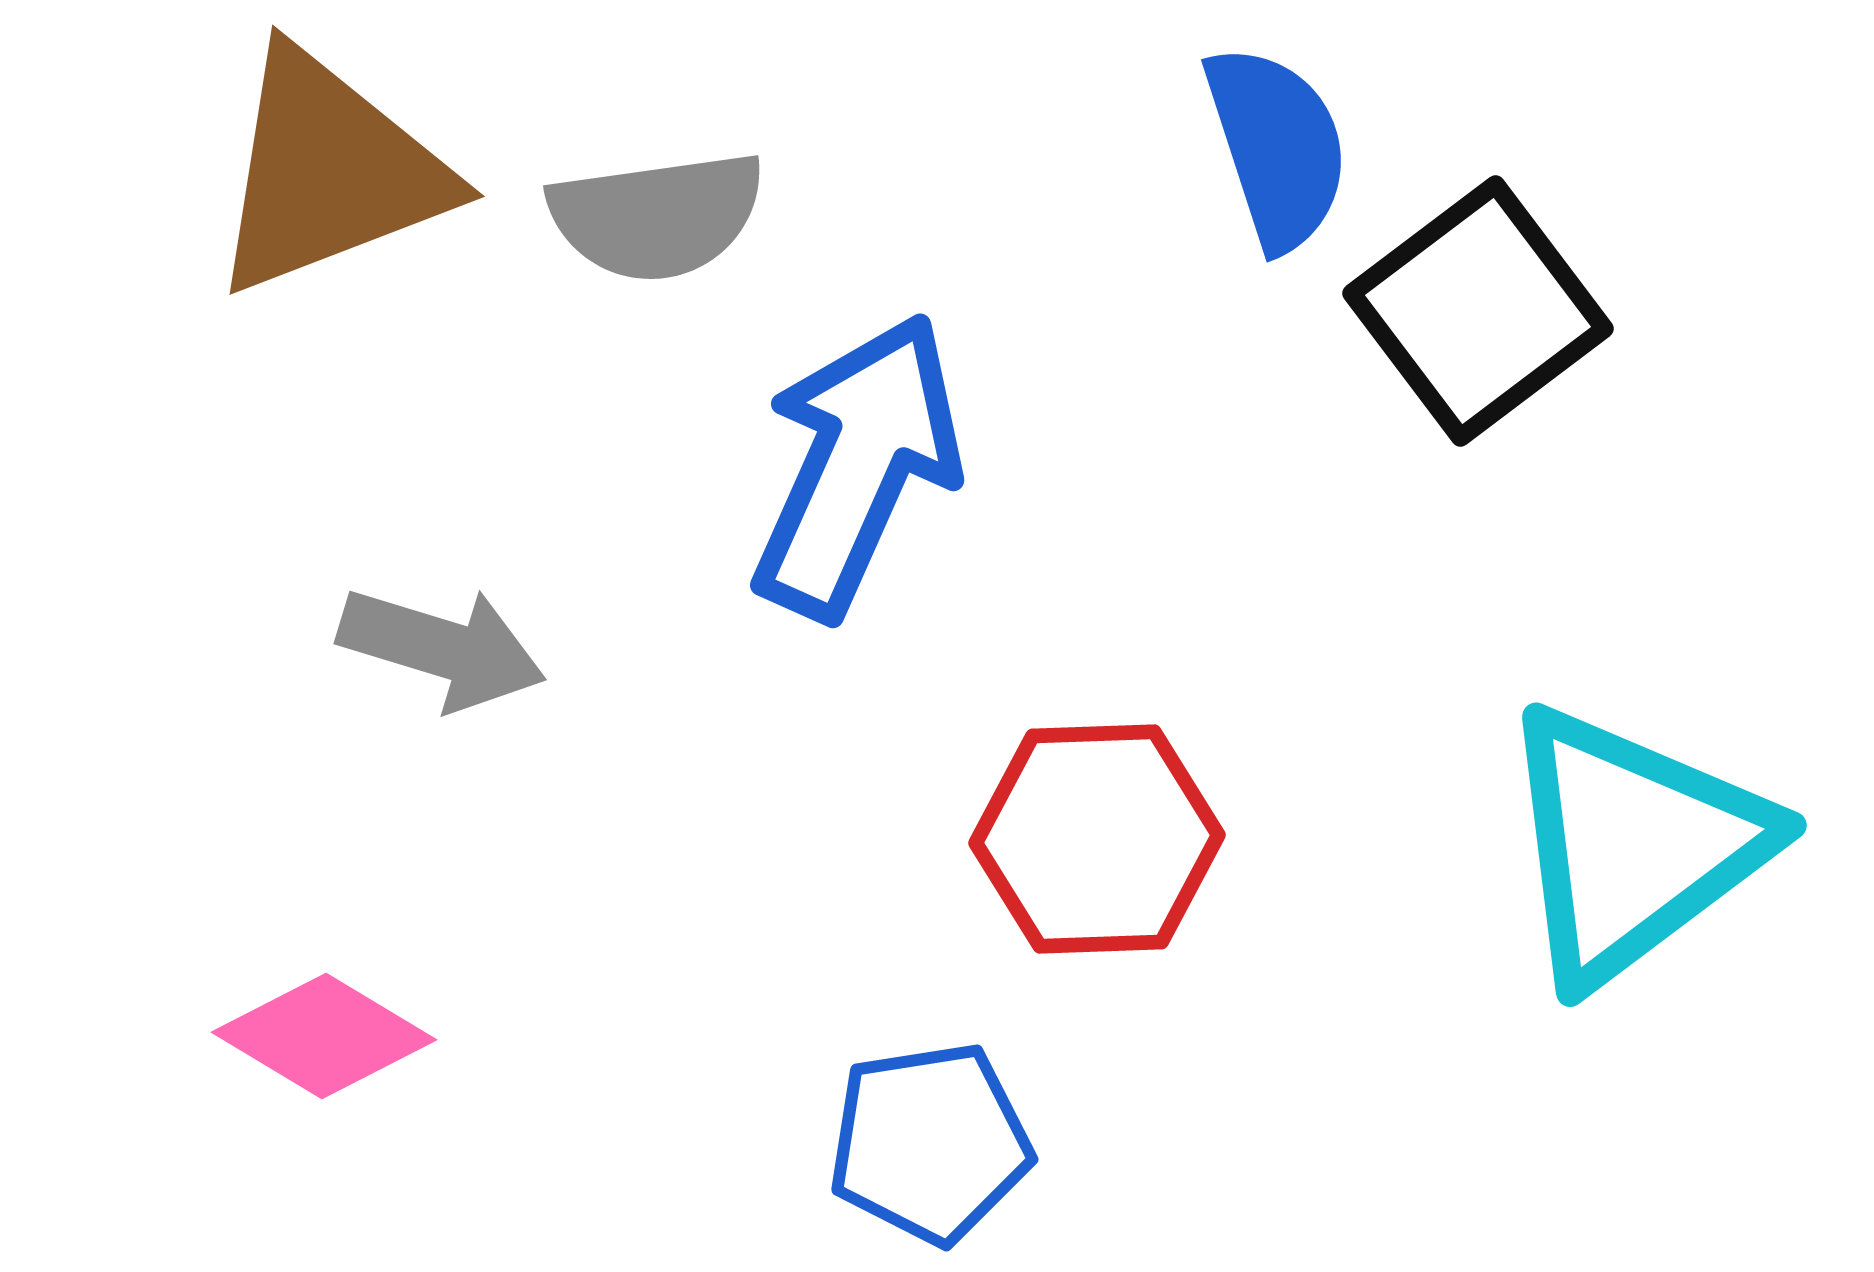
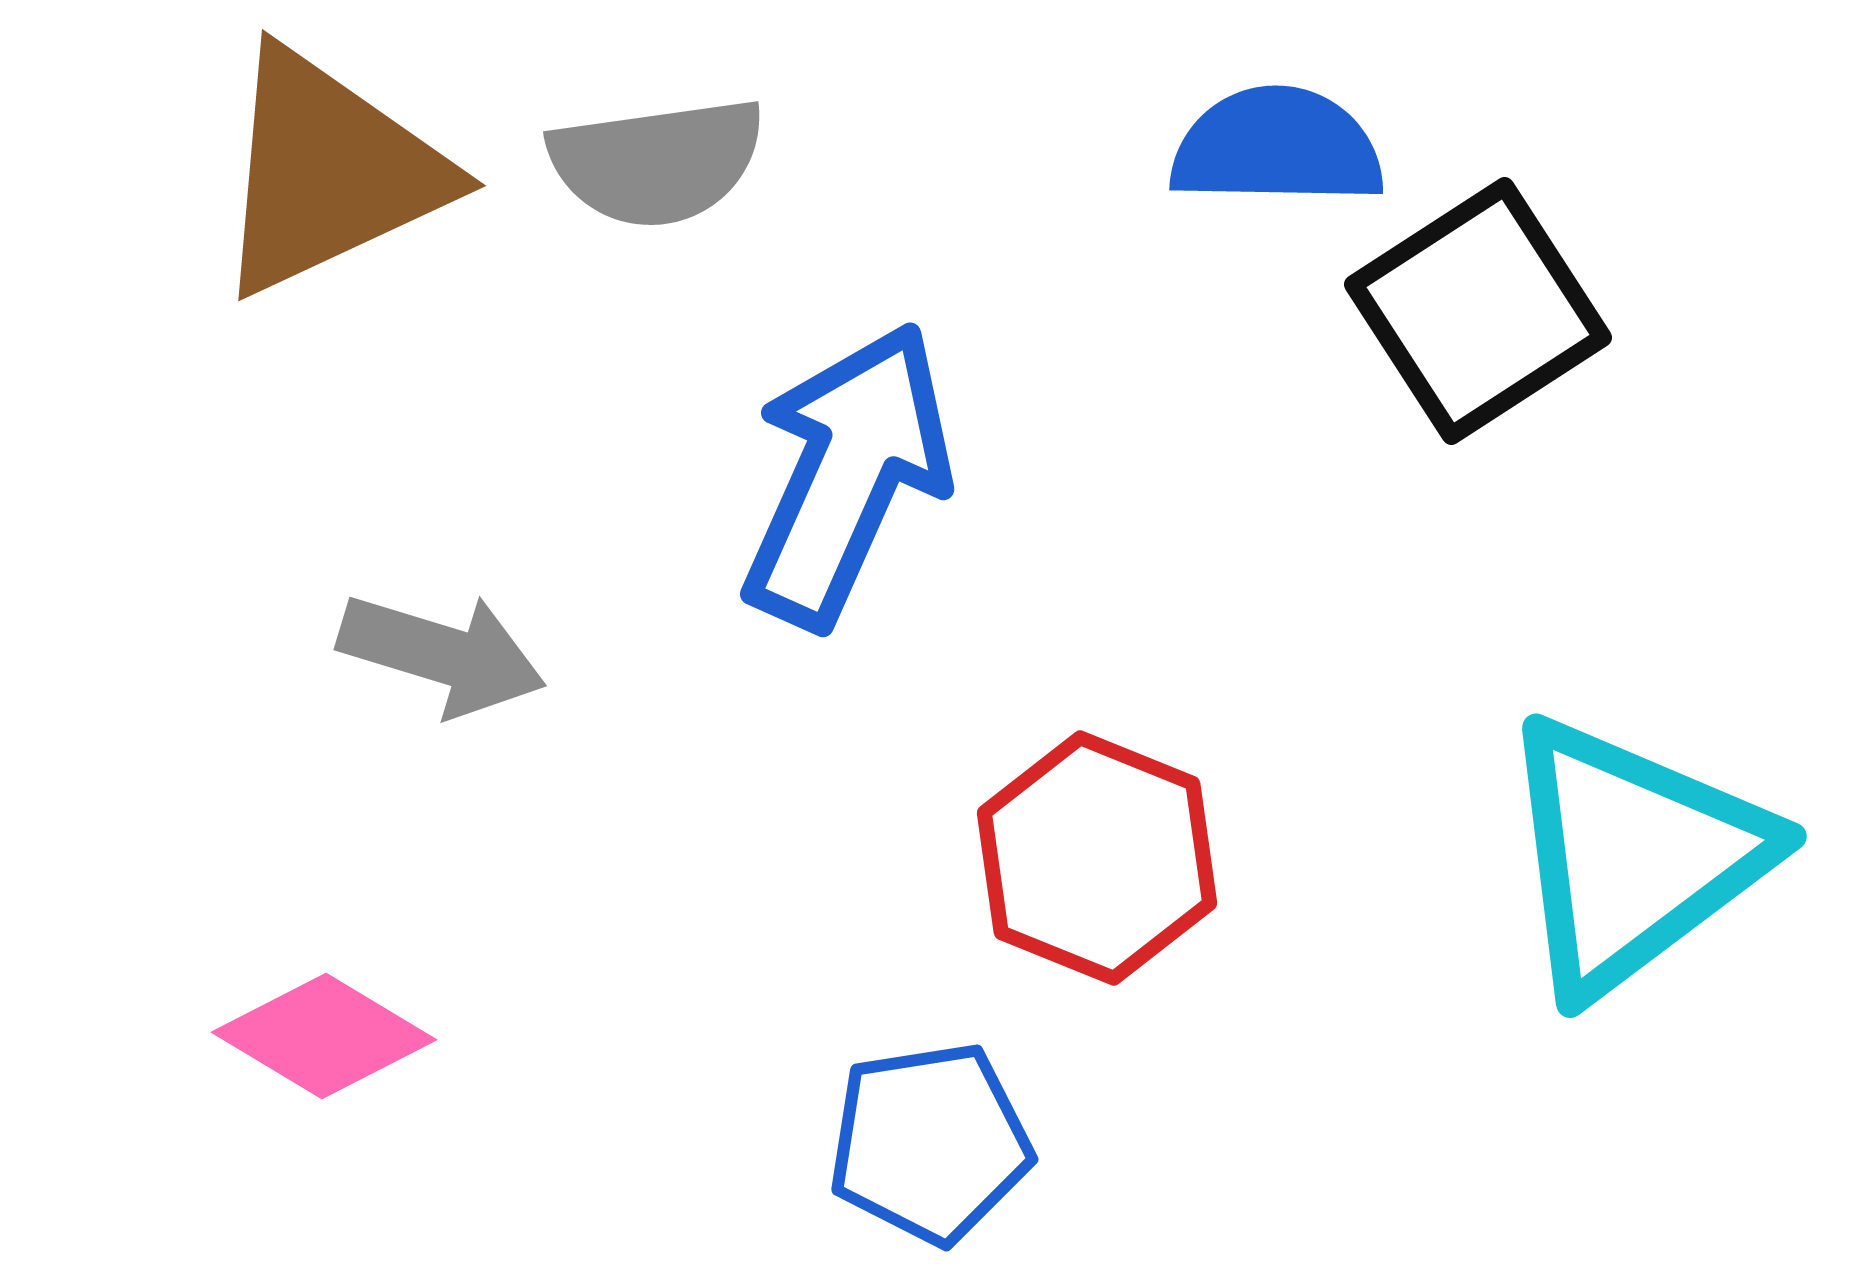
blue semicircle: rotated 71 degrees counterclockwise
brown triangle: rotated 4 degrees counterclockwise
gray semicircle: moved 54 px up
black square: rotated 4 degrees clockwise
blue arrow: moved 10 px left, 9 px down
gray arrow: moved 6 px down
red hexagon: moved 19 px down; rotated 24 degrees clockwise
cyan triangle: moved 11 px down
